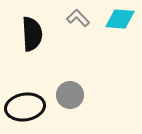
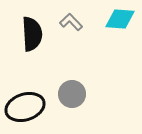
gray L-shape: moved 7 px left, 4 px down
gray circle: moved 2 px right, 1 px up
black ellipse: rotated 9 degrees counterclockwise
